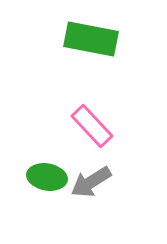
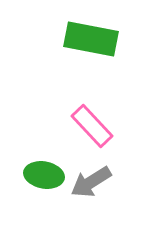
green ellipse: moved 3 px left, 2 px up
